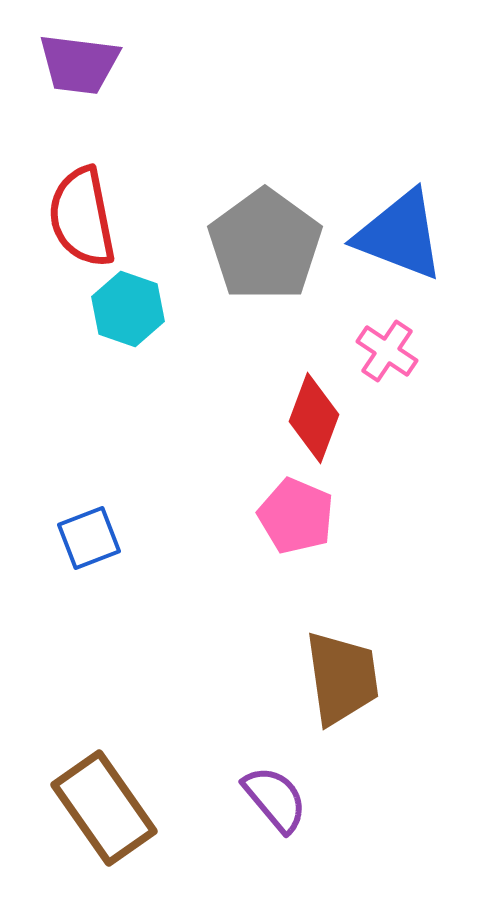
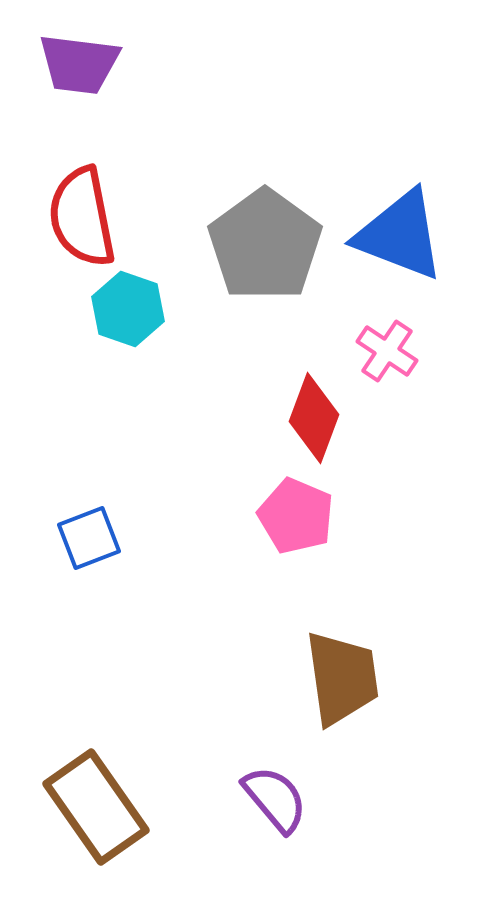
brown rectangle: moved 8 px left, 1 px up
